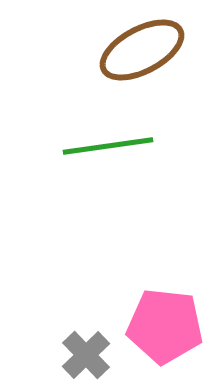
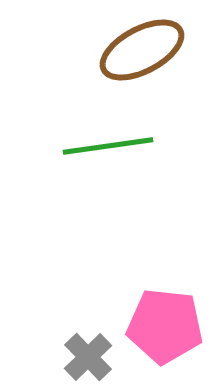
gray cross: moved 2 px right, 2 px down
